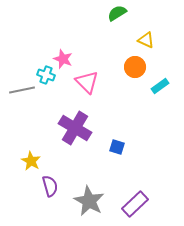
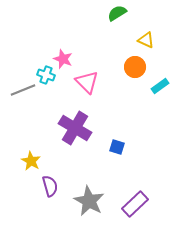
gray line: moved 1 px right; rotated 10 degrees counterclockwise
